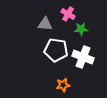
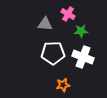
green star: moved 2 px down
white pentagon: moved 3 px left, 3 px down; rotated 10 degrees counterclockwise
